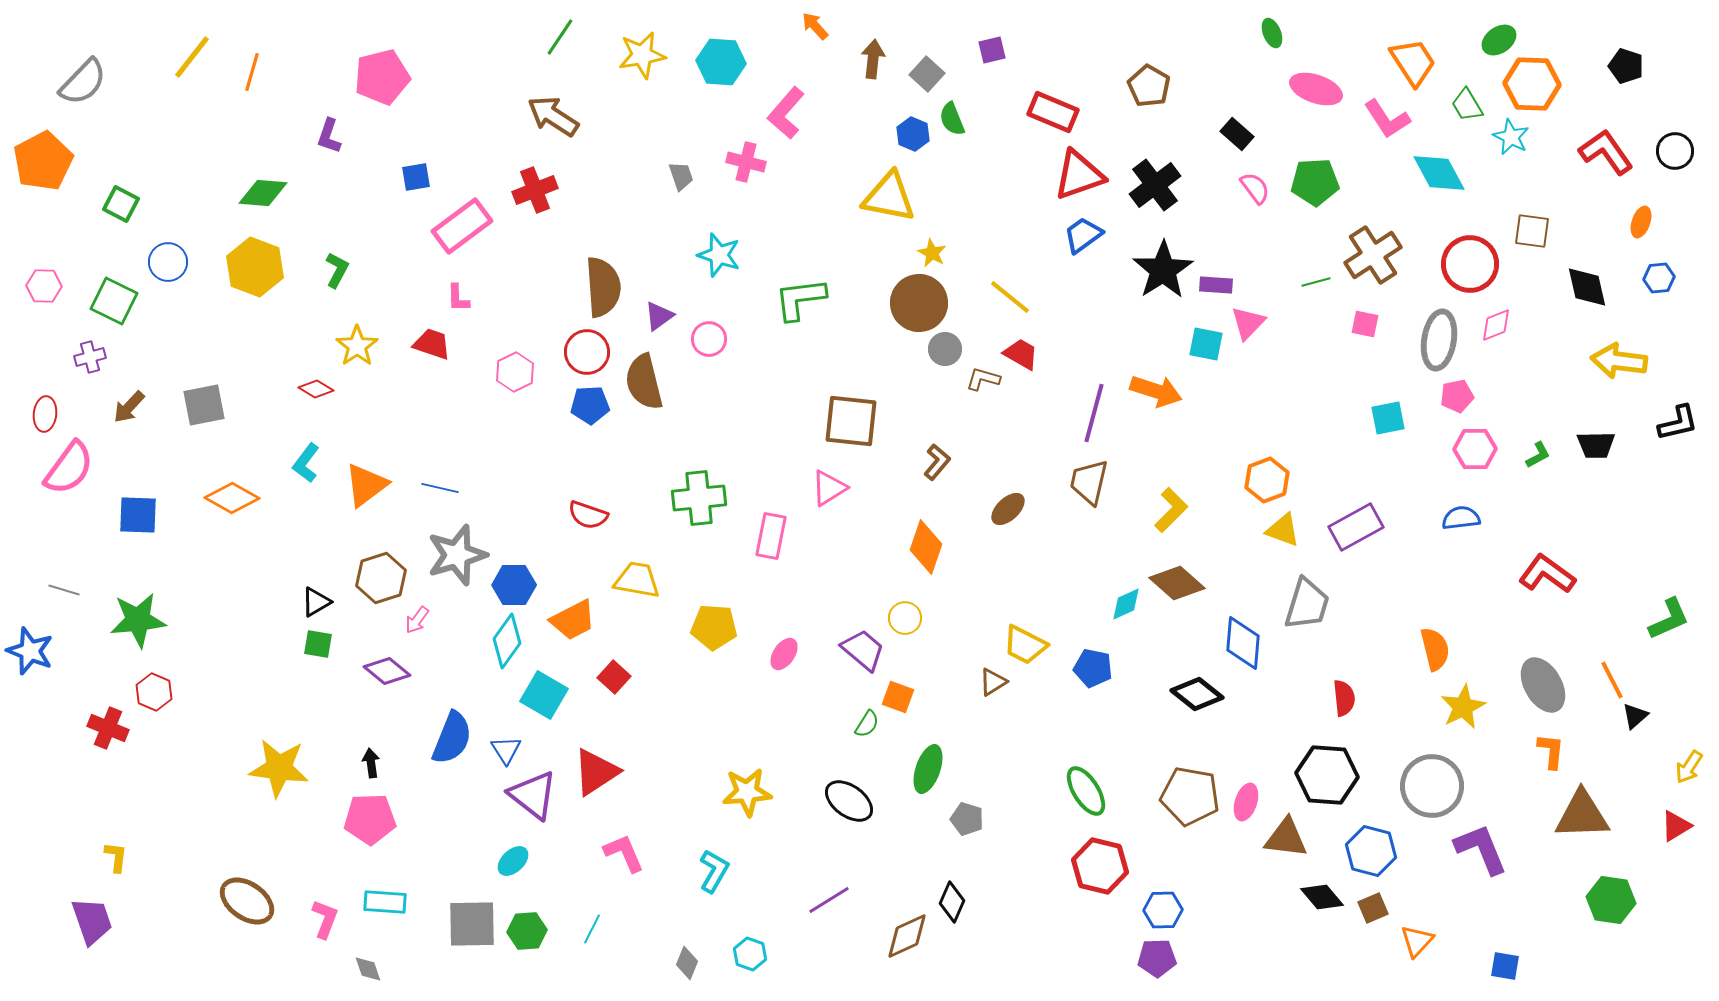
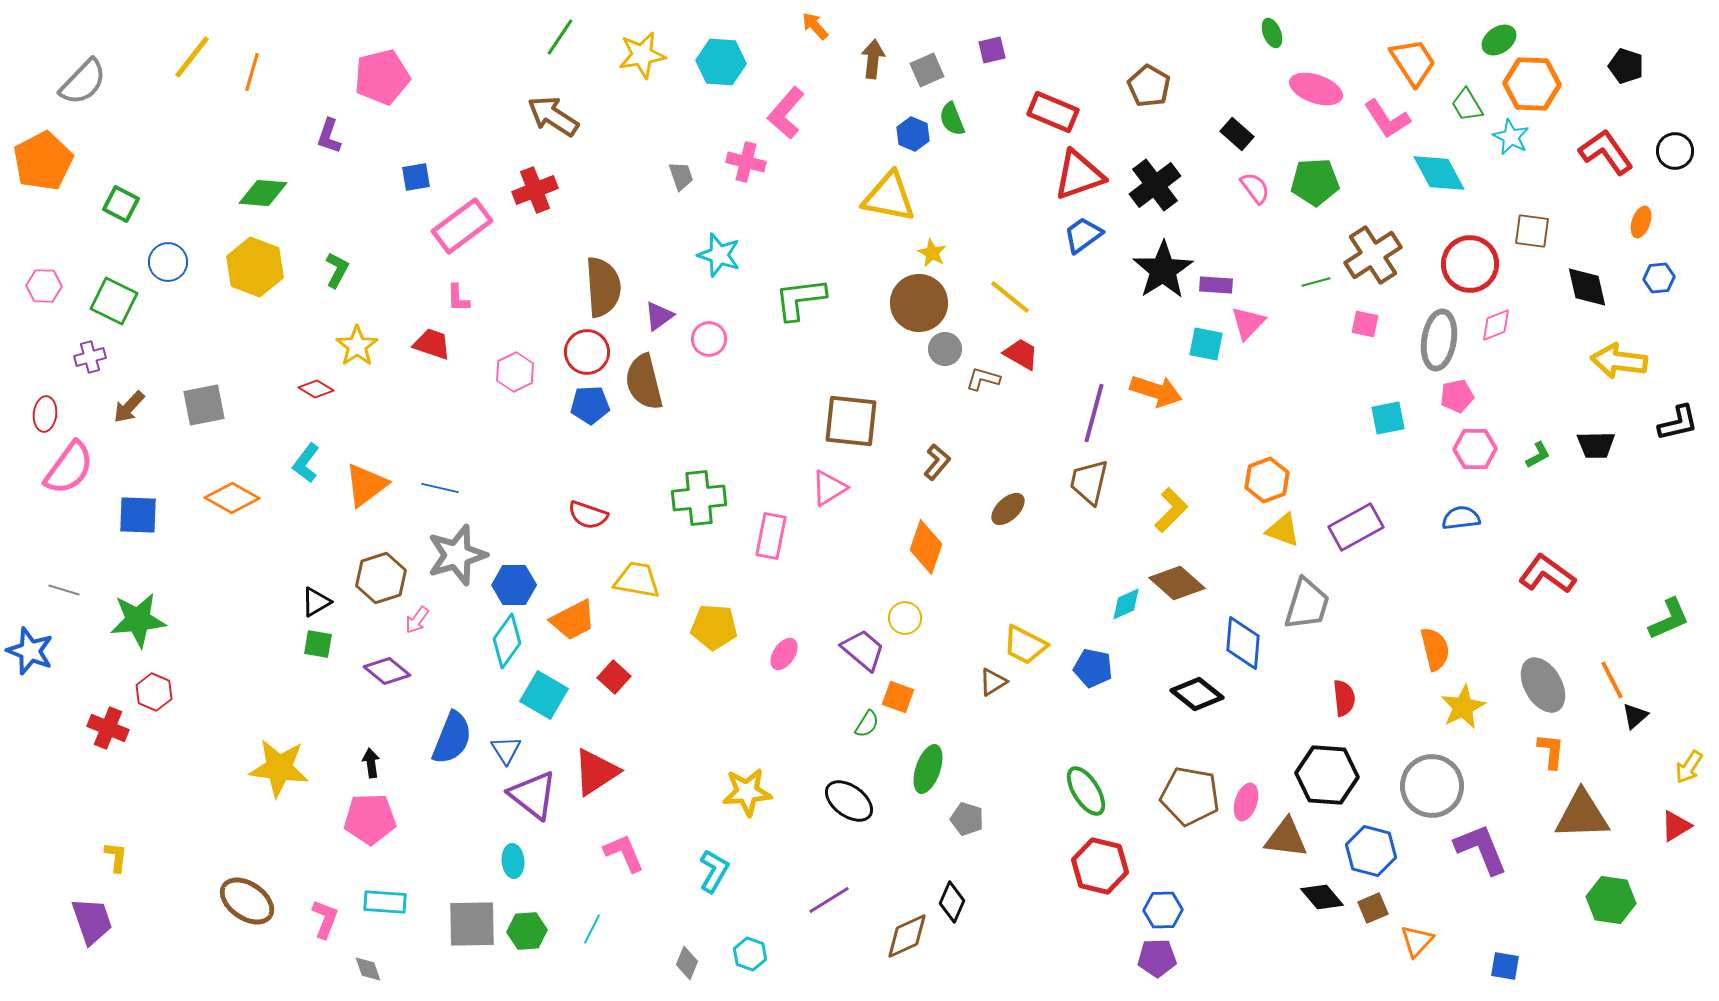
gray square at (927, 74): moved 4 px up; rotated 24 degrees clockwise
cyan ellipse at (513, 861): rotated 52 degrees counterclockwise
